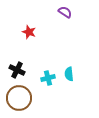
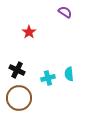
red star: rotated 16 degrees clockwise
